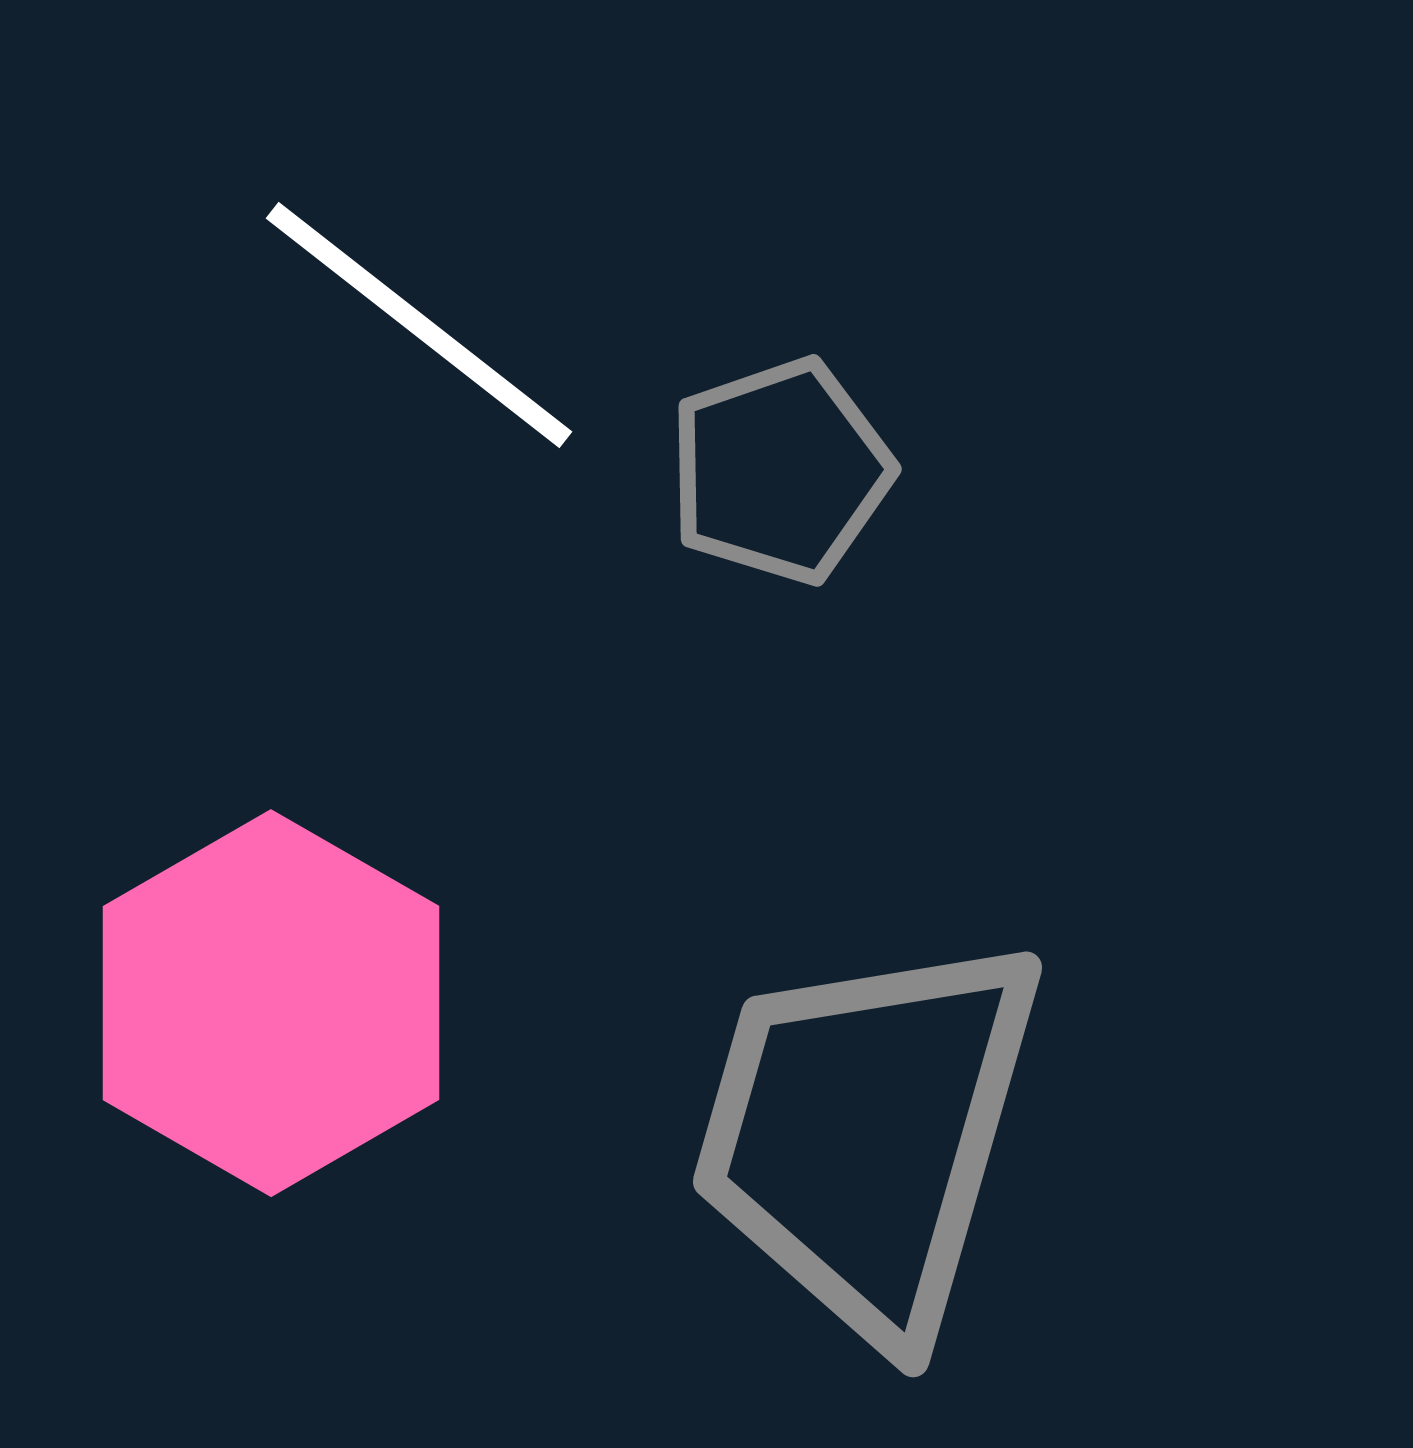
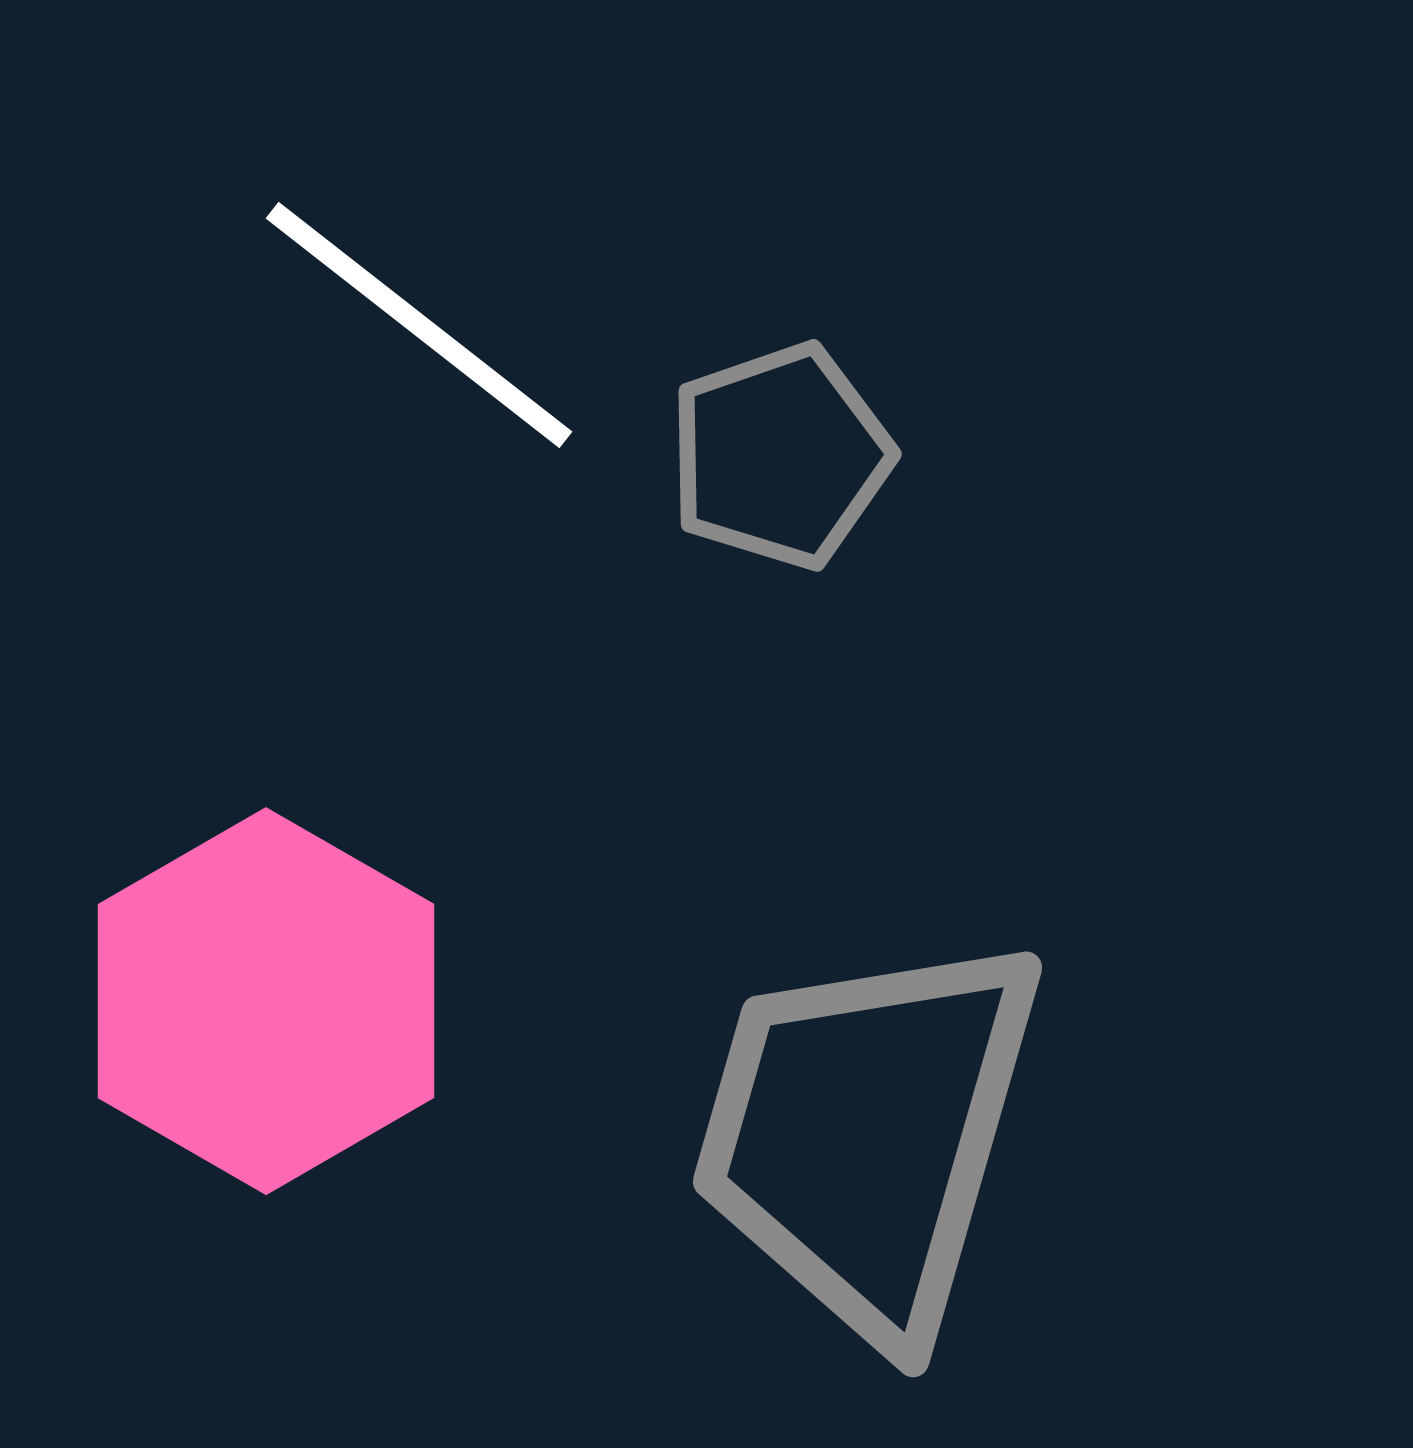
gray pentagon: moved 15 px up
pink hexagon: moved 5 px left, 2 px up
